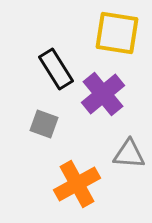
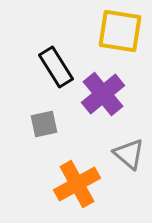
yellow square: moved 3 px right, 2 px up
black rectangle: moved 2 px up
gray square: rotated 32 degrees counterclockwise
gray triangle: rotated 36 degrees clockwise
